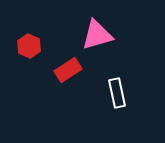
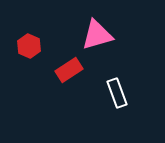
red rectangle: moved 1 px right
white rectangle: rotated 8 degrees counterclockwise
